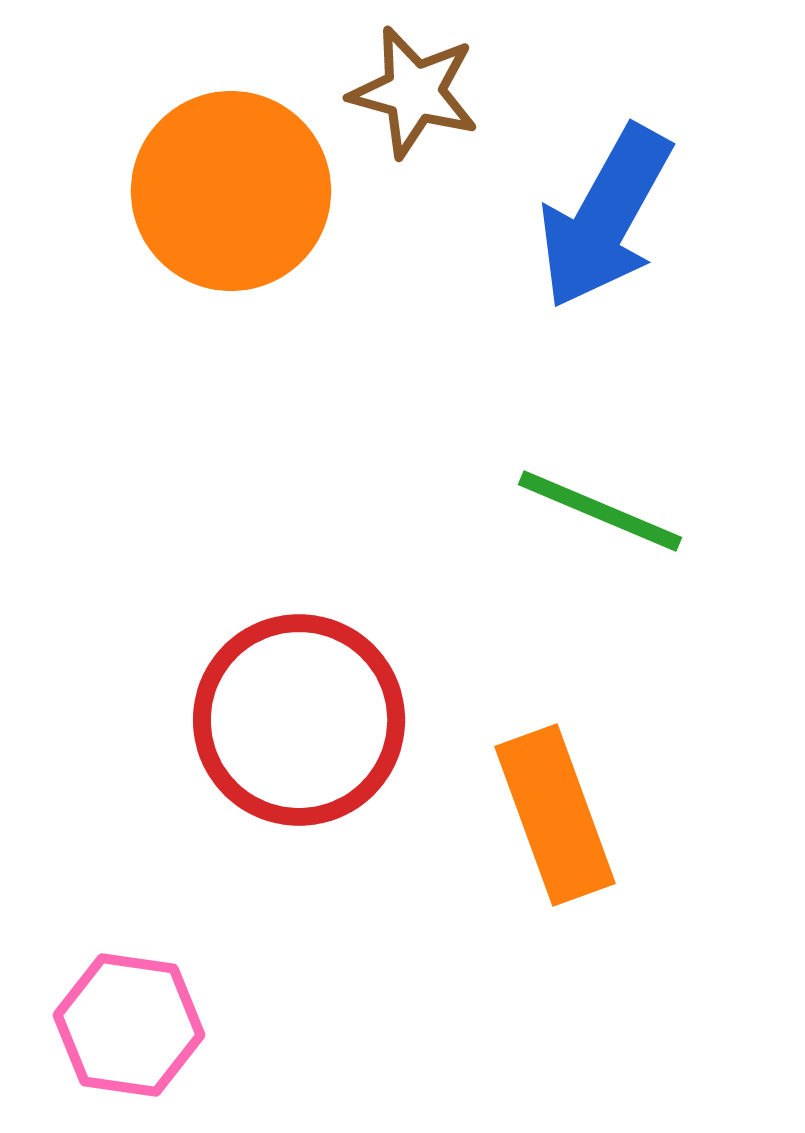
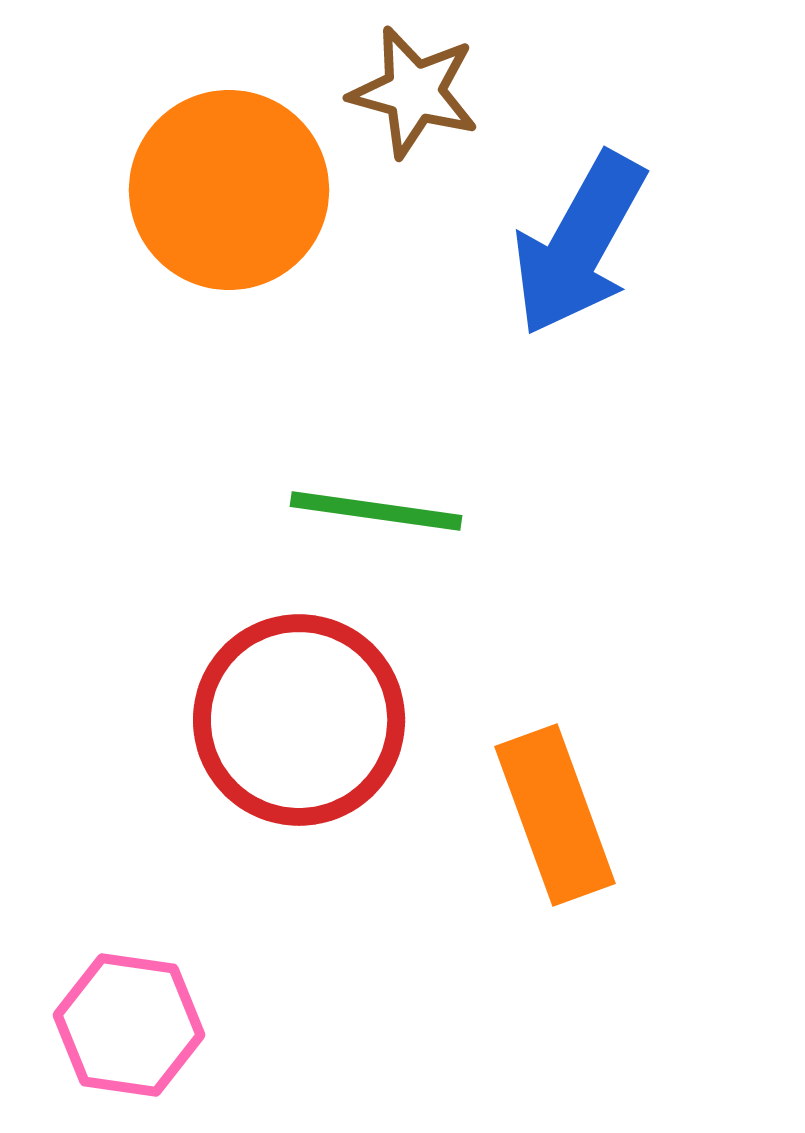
orange circle: moved 2 px left, 1 px up
blue arrow: moved 26 px left, 27 px down
green line: moved 224 px left; rotated 15 degrees counterclockwise
